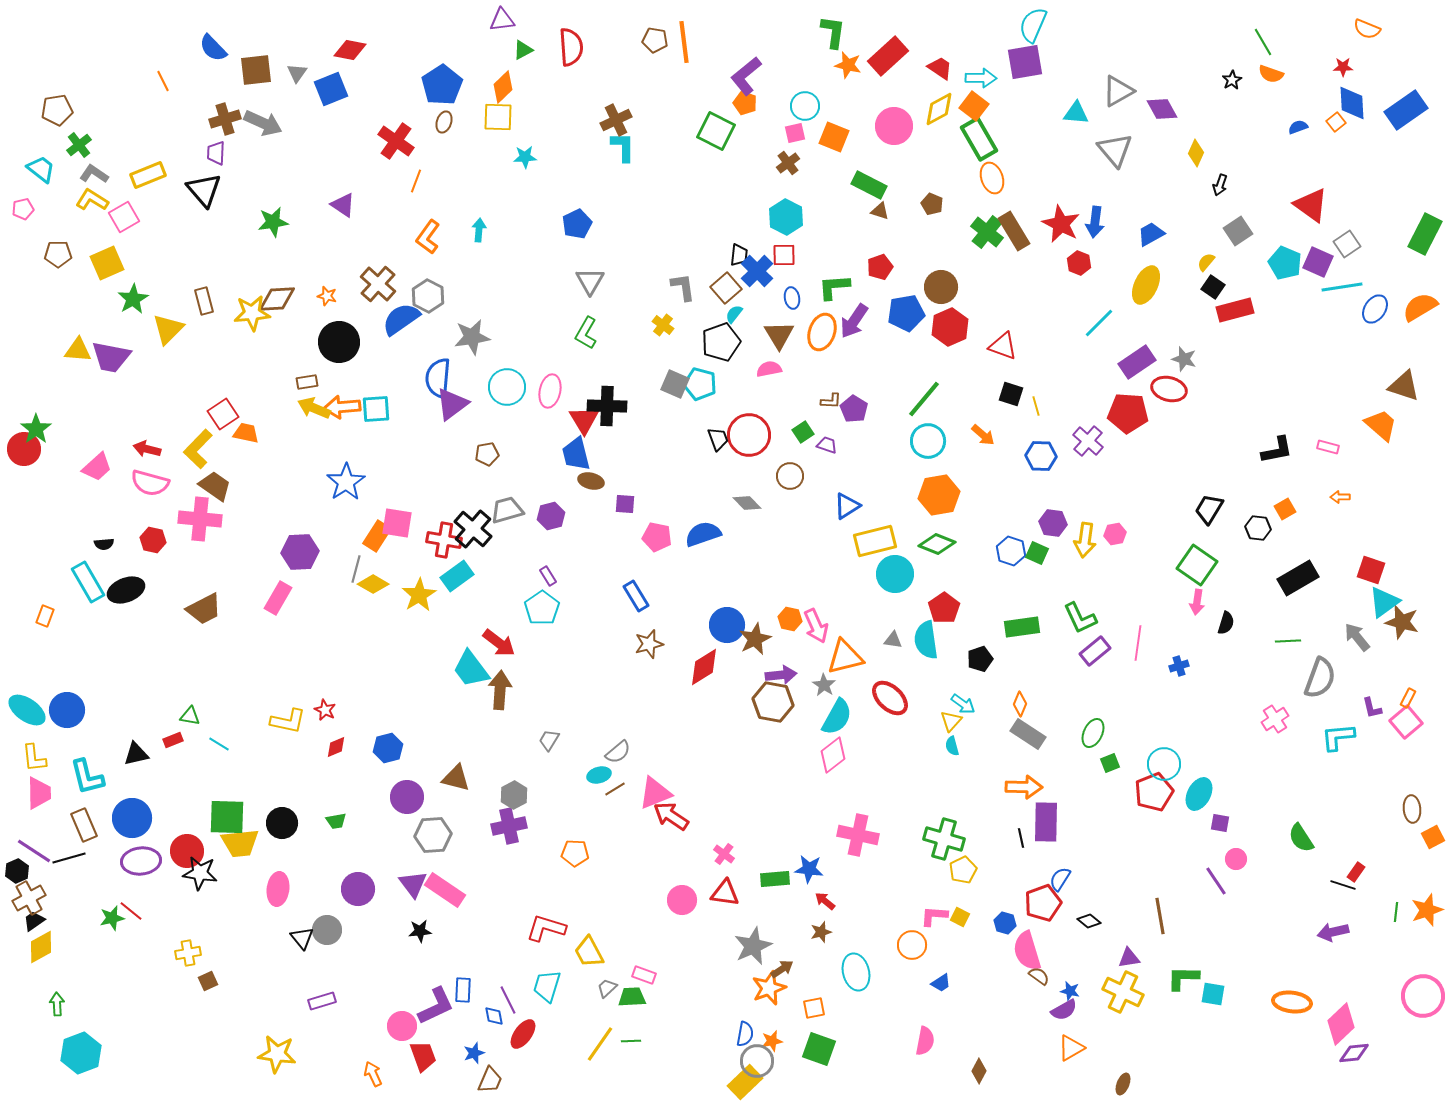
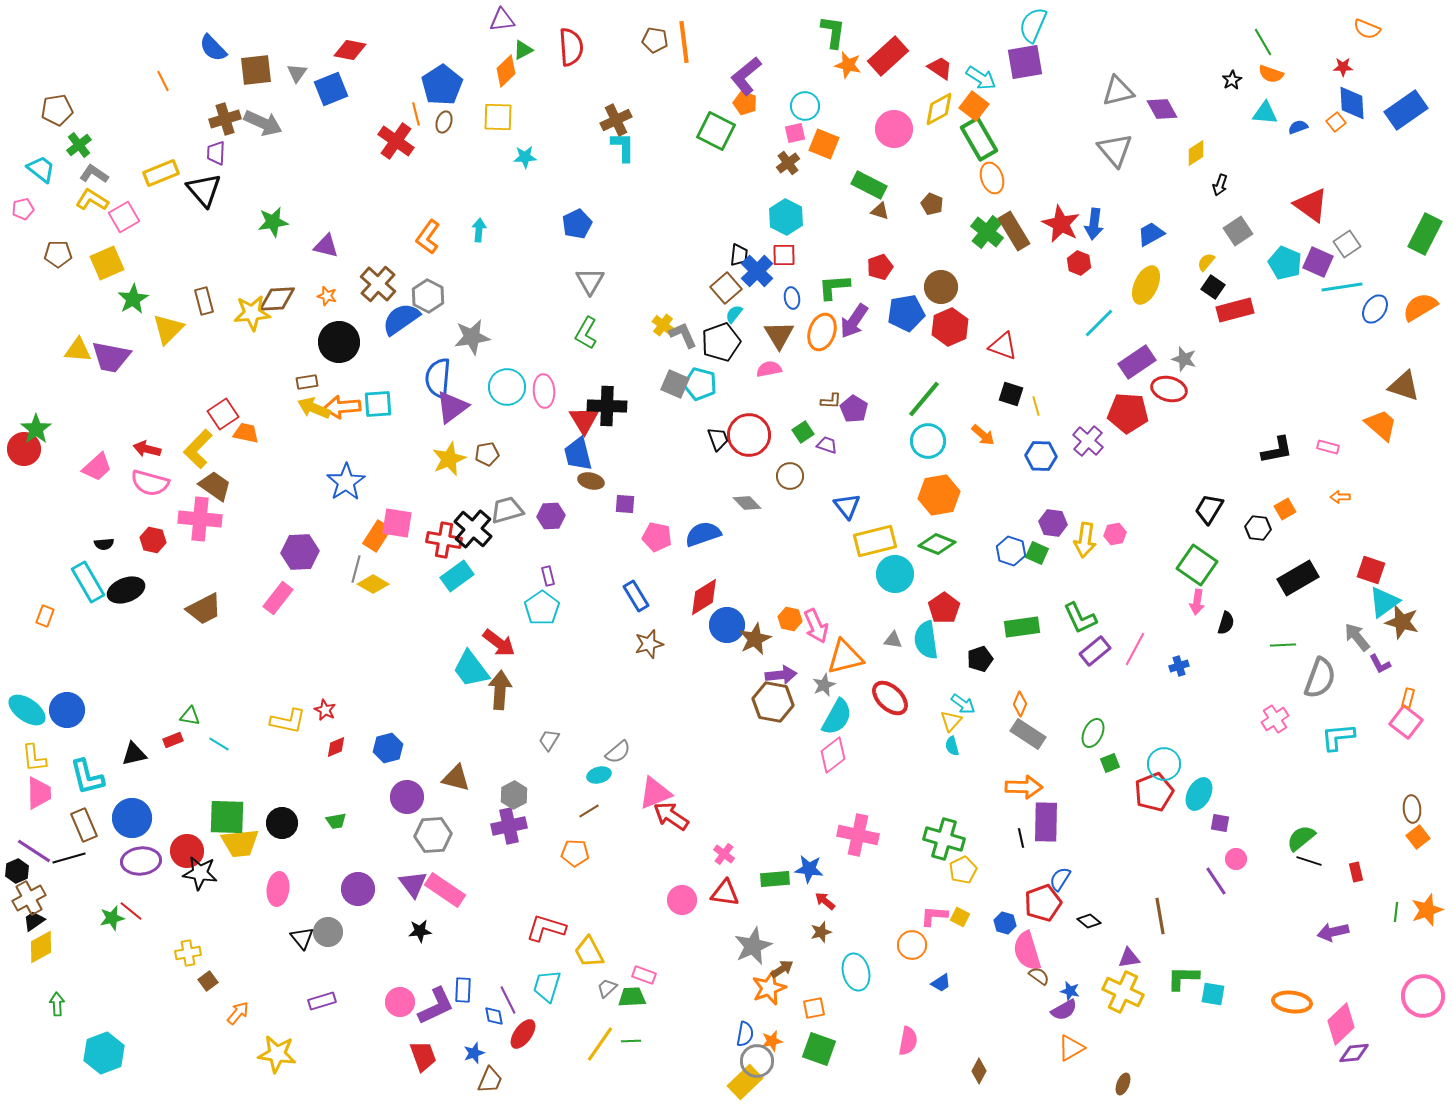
cyan arrow at (981, 78): rotated 32 degrees clockwise
orange diamond at (503, 87): moved 3 px right, 16 px up
gray triangle at (1118, 91): rotated 16 degrees clockwise
cyan triangle at (1076, 113): moved 189 px right
pink circle at (894, 126): moved 3 px down
orange square at (834, 137): moved 10 px left, 7 px down
yellow diamond at (1196, 153): rotated 32 degrees clockwise
yellow rectangle at (148, 175): moved 13 px right, 2 px up
orange line at (416, 181): moved 67 px up; rotated 35 degrees counterclockwise
purple triangle at (343, 205): moved 17 px left, 41 px down; rotated 20 degrees counterclockwise
blue arrow at (1095, 222): moved 1 px left, 2 px down
gray L-shape at (683, 287): moved 48 px down; rotated 16 degrees counterclockwise
pink ellipse at (550, 391): moved 6 px left; rotated 16 degrees counterclockwise
purple triangle at (452, 404): moved 3 px down
cyan square at (376, 409): moved 2 px right, 5 px up
blue trapezoid at (576, 454): moved 2 px right
blue triangle at (847, 506): rotated 36 degrees counterclockwise
purple hexagon at (551, 516): rotated 12 degrees clockwise
purple rectangle at (548, 576): rotated 18 degrees clockwise
yellow star at (419, 595): moved 30 px right, 136 px up; rotated 8 degrees clockwise
pink rectangle at (278, 598): rotated 8 degrees clockwise
green line at (1288, 641): moved 5 px left, 4 px down
pink line at (1138, 643): moved 3 px left, 6 px down; rotated 20 degrees clockwise
red diamond at (704, 667): moved 70 px up
gray star at (824, 685): rotated 15 degrees clockwise
orange rectangle at (1408, 698): rotated 12 degrees counterclockwise
purple L-shape at (1372, 708): moved 8 px right, 44 px up; rotated 15 degrees counterclockwise
pink square at (1406, 722): rotated 12 degrees counterclockwise
black triangle at (136, 754): moved 2 px left
brown line at (615, 789): moved 26 px left, 22 px down
orange square at (1433, 837): moved 15 px left; rotated 10 degrees counterclockwise
green semicircle at (1301, 838): rotated 84 degrees clockwise
red rectangle at (1356, 872): rotated 48 degrees counterclockwise
black line at (1343, 885): moved 34 px left, 24 px up
gray circle at (327, 930): moved 1 px right, 2 px down
brown square at (208, 981): rotated 12 degrees counterclockwise
pink circle at (402, 1026): moved 2 px left, 24 px up
pink semicircle at (925, 1041): moved 17 px left
cyan hexagon at (81, 1053): moved 23 px right
orange arrow at (373, 1074): moved 135 px left, 61 px up; rotated 65 degrees clockwise
